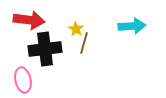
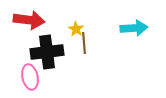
cyan arrow: moved 2 px right, 2 px down
brown line: rotated 20 degrees counterclockwise
black cross: moved 2 px right, 3 px down
pink ellipse: moved 7 px right, 3 px up
